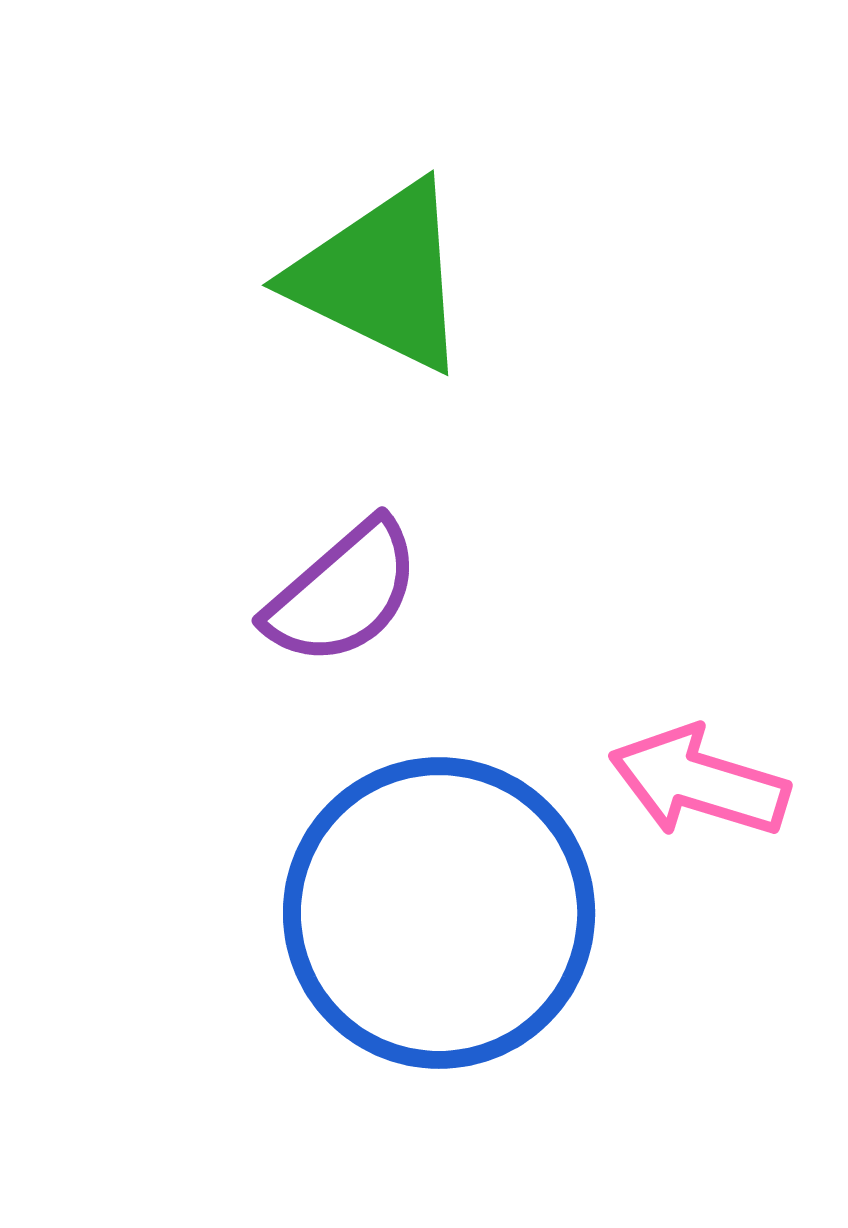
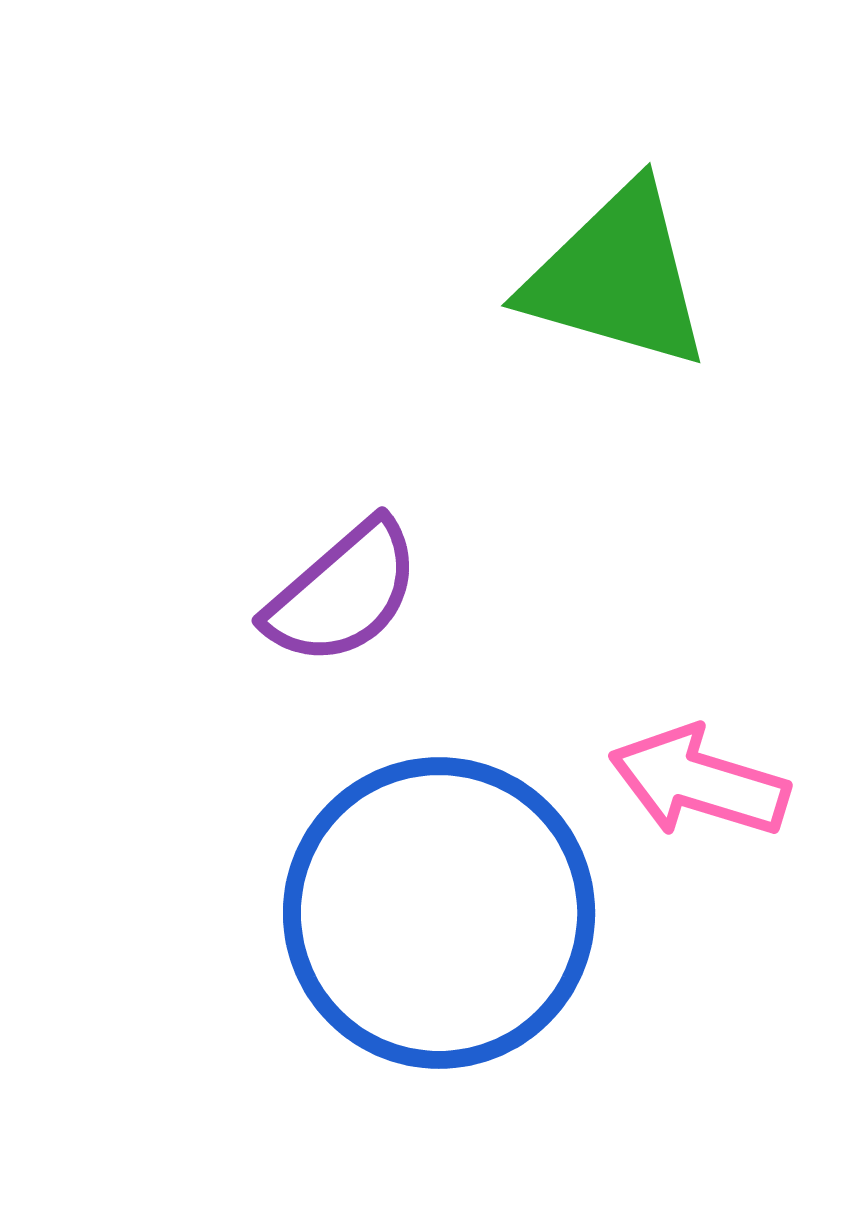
green triangle: moved 236 px right; rotated 10 degrees counterclockwise
